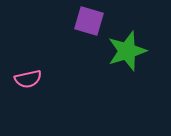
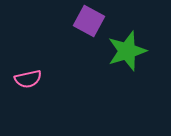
purple square: rotated 12 degrees clockwise
